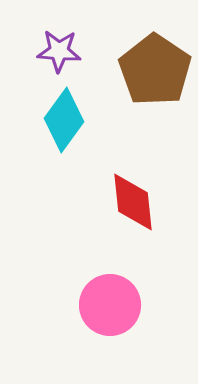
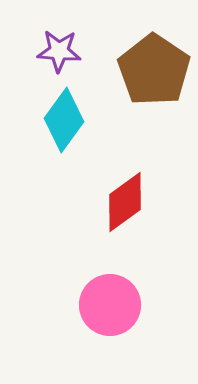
brown pentagon: moved 1 px left
red diamond: moved 8 px left; rotated 60 degrees clockwise
